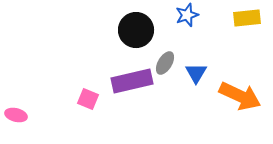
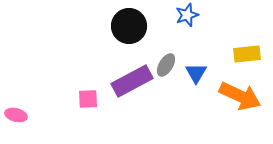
yellow rectangle: moved 36 px down
black circle: moved 7 px left, 4 px up
gray ellipse: moved 1 px right, 2 px down
purple rectangle: rotated 15 degrees counterclockwise
pink square: rotated 25 degrees counterclockwise
